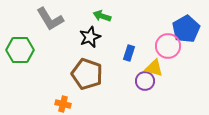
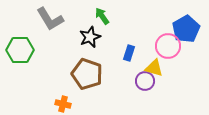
green arrow: rotated 36 degrees clockwise
